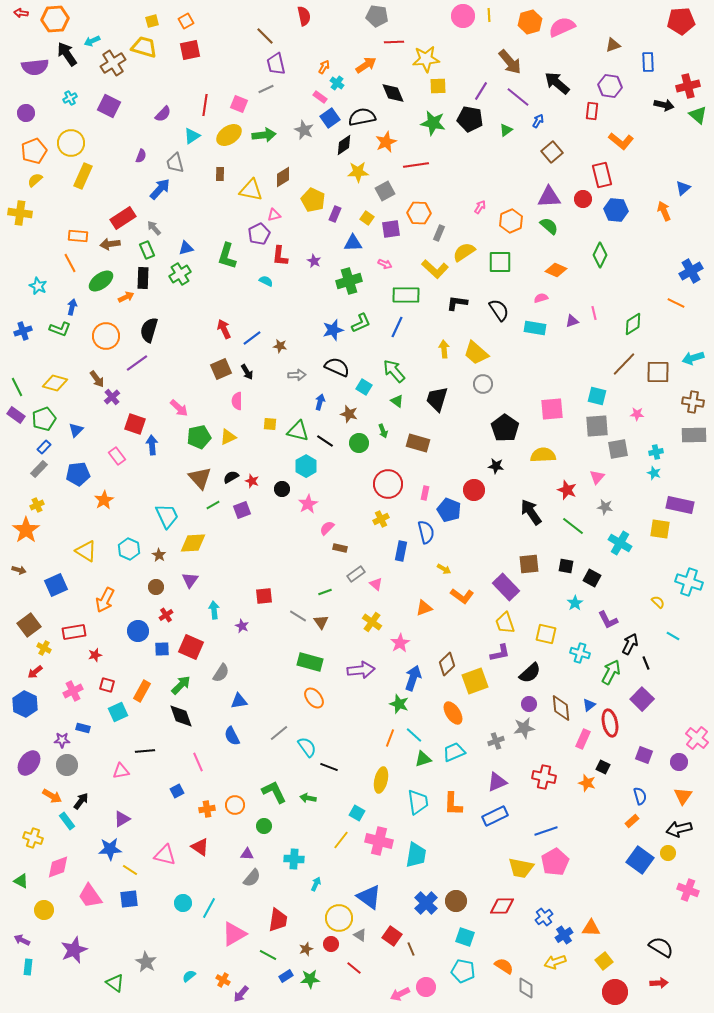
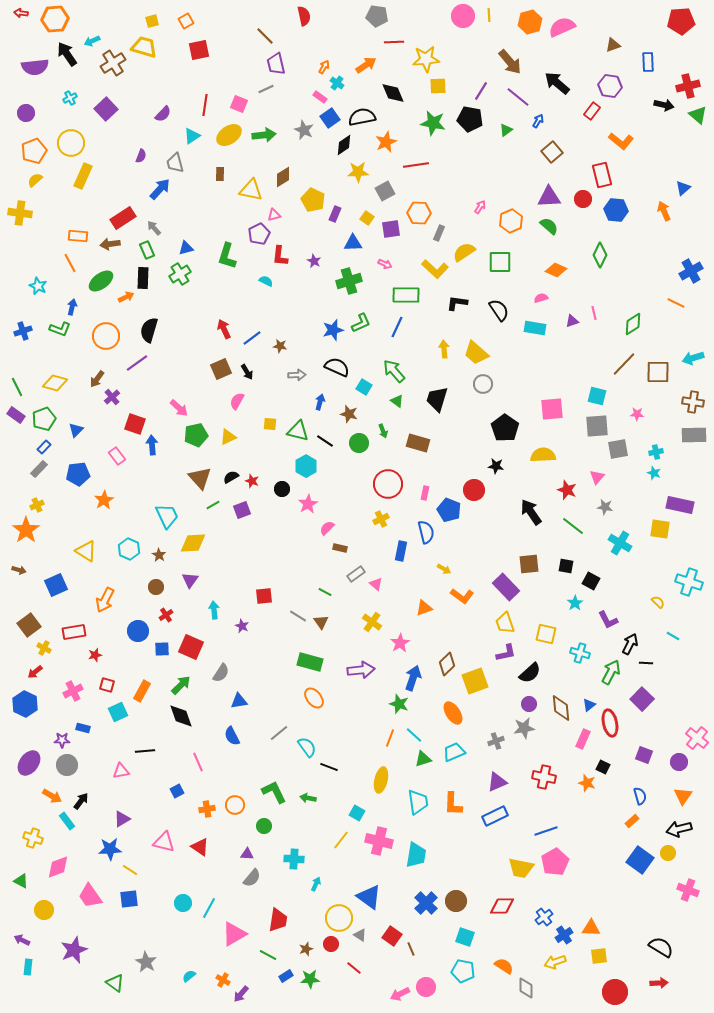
red square at (190, 50): moved 9 px right
purple square at (109, 106): moved 3 px left, 3 px down; rotated 20 degrees clockwise
red rectangle at (592, 111): rotated 30 degrees clockwise
brown arrow at (97, 379): rotated 72 degrees clockwise
pink semicircle at (237, 401): rotated 30 degrees clockwise
green pentagon at (199, 437): moved 3 px left, 2 px up
black square at (592, 578): moved 1 px left, 3 px down
green line at (325, 592): rotated 48 degrees clockwise
purple L-shape at (500, 653): moved 6 px right
black line at (646, 663): rotated 64 degrees counterclockwise
pink triangle at (165, 855): moved 1 px left, 13 px up
yellow square at (604, 961): moved 5 px left, 5 px up; rotated 30 degrees clockwise
